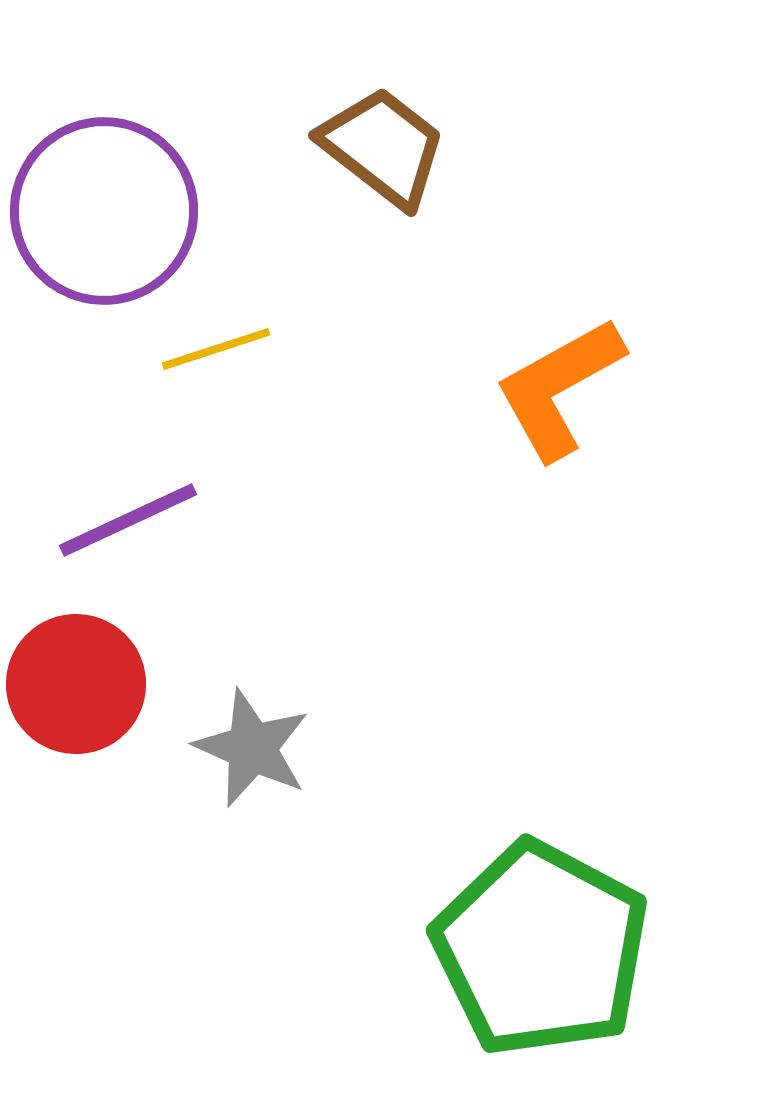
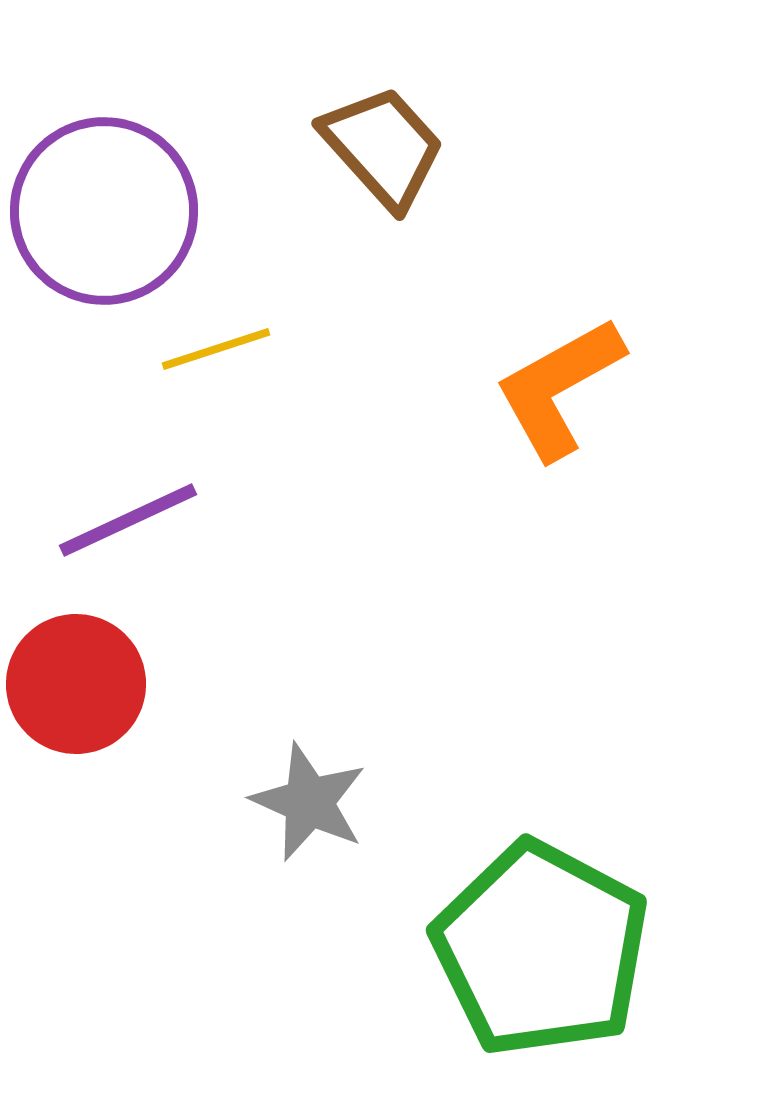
brown trapezoid: rotated 10 degrees clockwise
gray star: moved 57 px right, 54 px down
